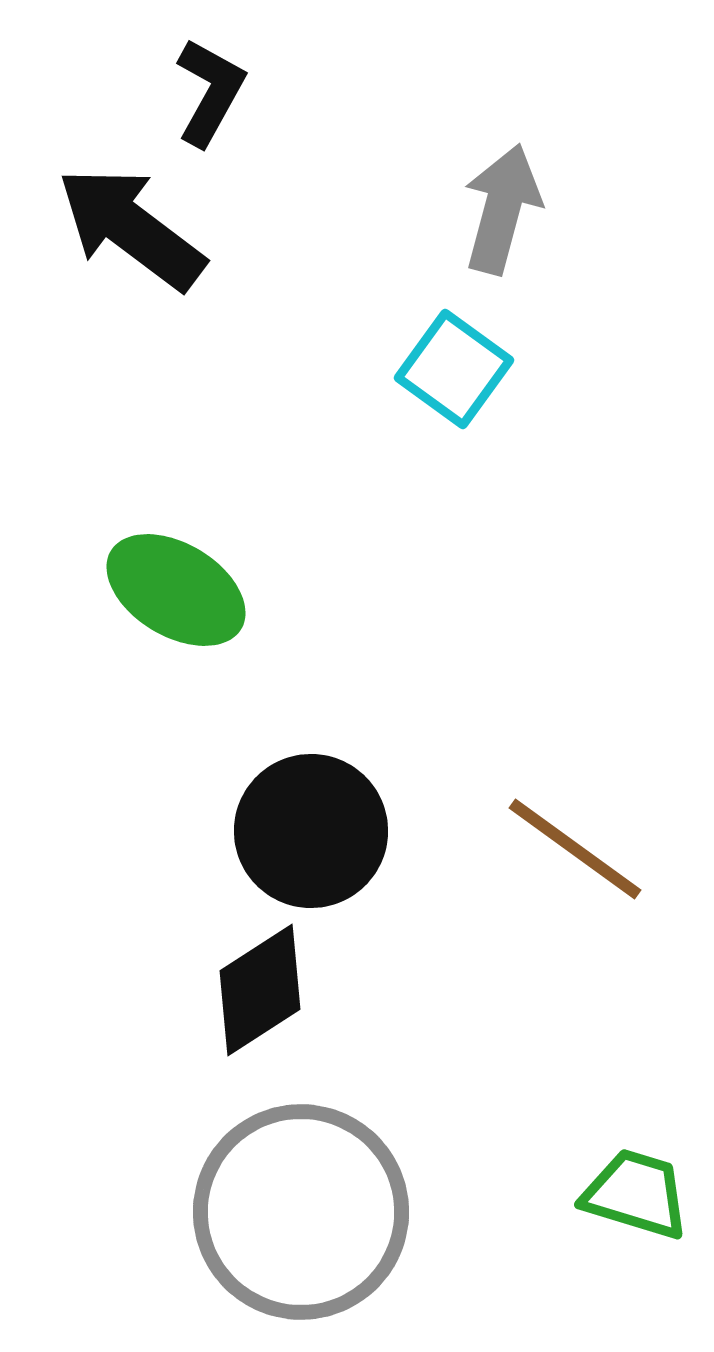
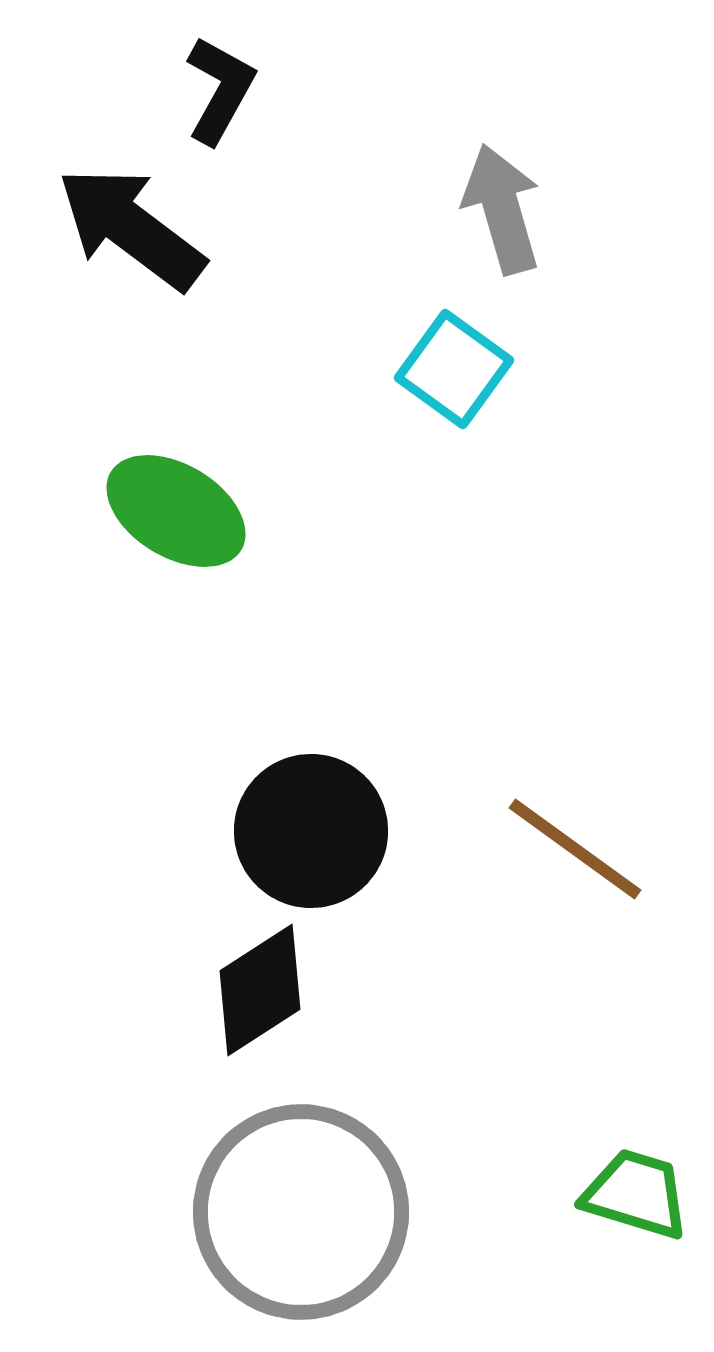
black L-shape: moved 10 px right, 2 px up
gray arrow: rotated 31 degrees counterclockwise
green ellipse: moved 79 px up
